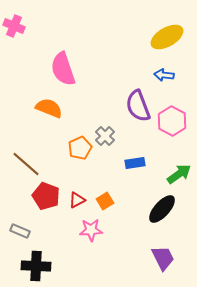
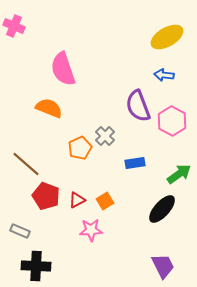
purple trapezoid: moved 8 px down
